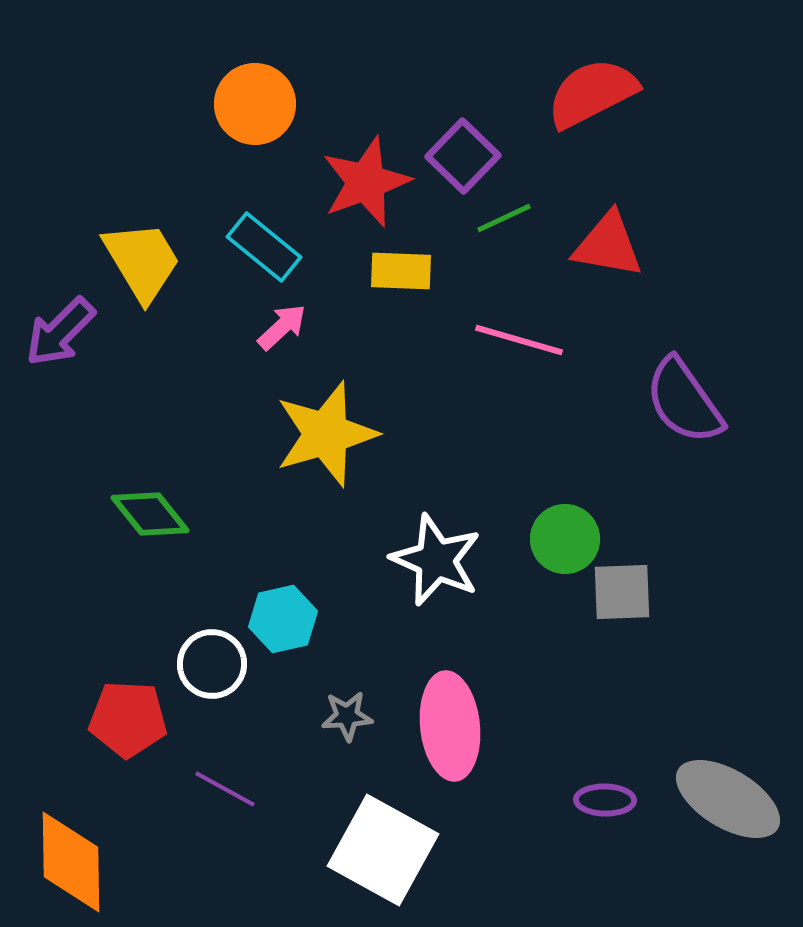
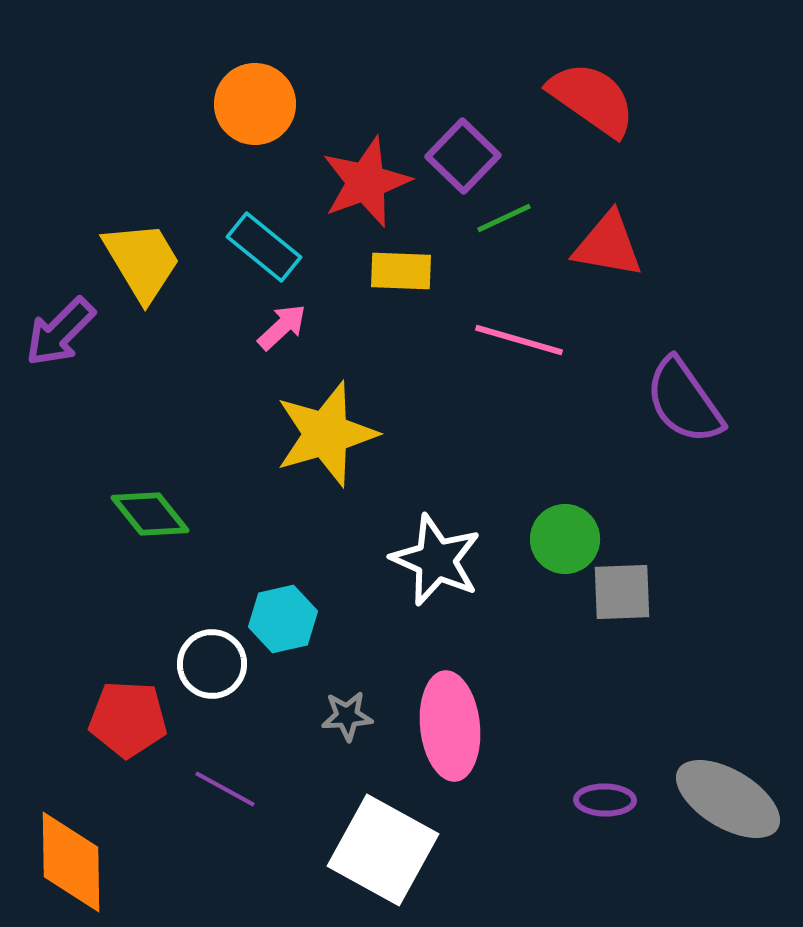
red semicircle: moved 6 px down; rotated 62 degrees clockwise
